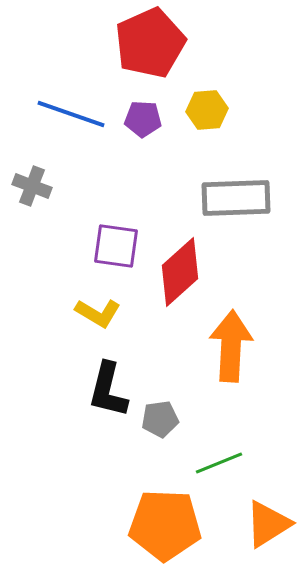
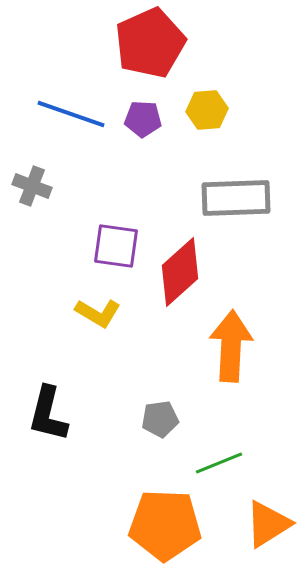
black L-shape: moved 60 px left, 24 px down
